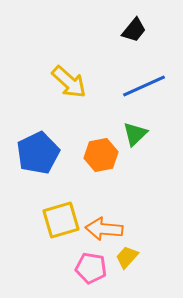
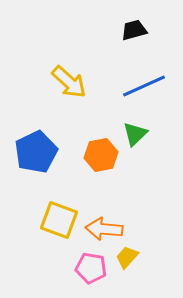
black trapezoid: rotated 144 degrees counterclockwise
blue pentagon: moved 2 px left, 1 px up
yellow square: moved 2 px left; rotated 36 degrees clockwise
